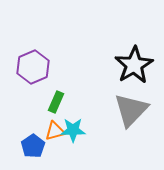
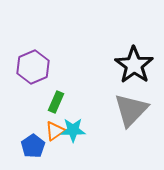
black star: rotated 6 degrees counterclockwise
orange triangle: rotated 20 degrees counterclockwise
